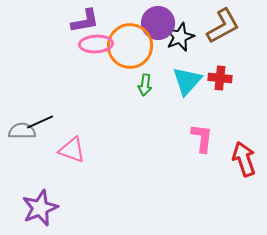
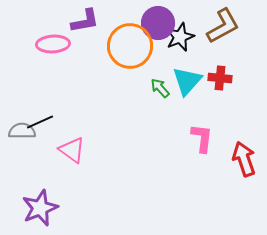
pink ellipse: moved 43 px left
green arrow: moved 15 px right, 3 px down; rotated 130 degrees clockwise
pink triangle: rotated 16 degrees clockwise
